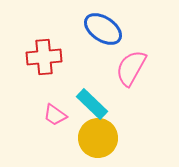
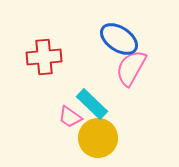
blue ellipse: moved 16 px right, 10 px down
pink trapezoid: moved 15 px right, 2 px down
